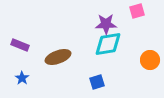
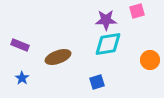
purple star: moved 4 px up
